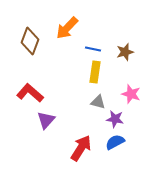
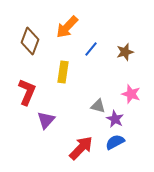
orange arrow: moved 1 px up
blue line: moved 2 px left; rotated 63 degrees counterclockwise
yellow rectangle: moved 32 px left
red L-shape: moved 3 px left, 1 px up; rotated 72 degrees clockwise
gray triangle: moved 4 px down
purple star: rotated 18 degrees clockwise
red arrow: rotated 12 degrees clockwise
